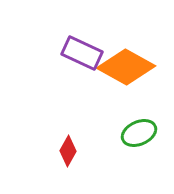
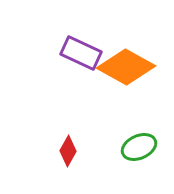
purple rectangle: moved 1 px left
green ellipse: moved 14 px down
